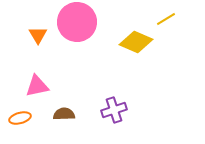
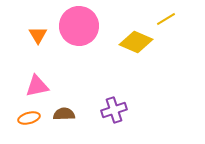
pink circle: moved 2 px right, 4 px down
orange ellipse: moved 9 px right
